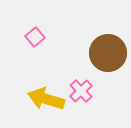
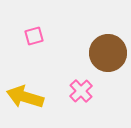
pink square: moved 1 px left, 1 px up; rotated 24 degrees clockwise
yellow arrow: moved 21 px left, 2 px up
